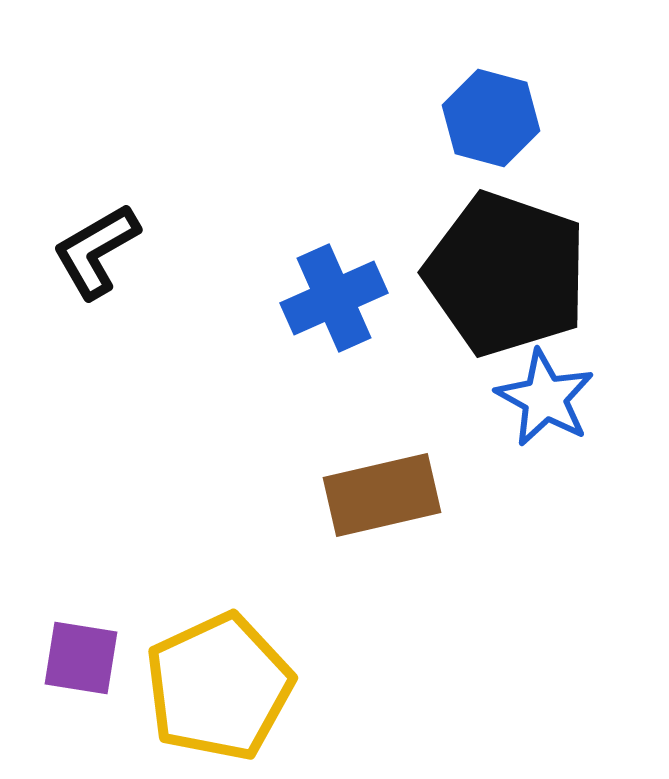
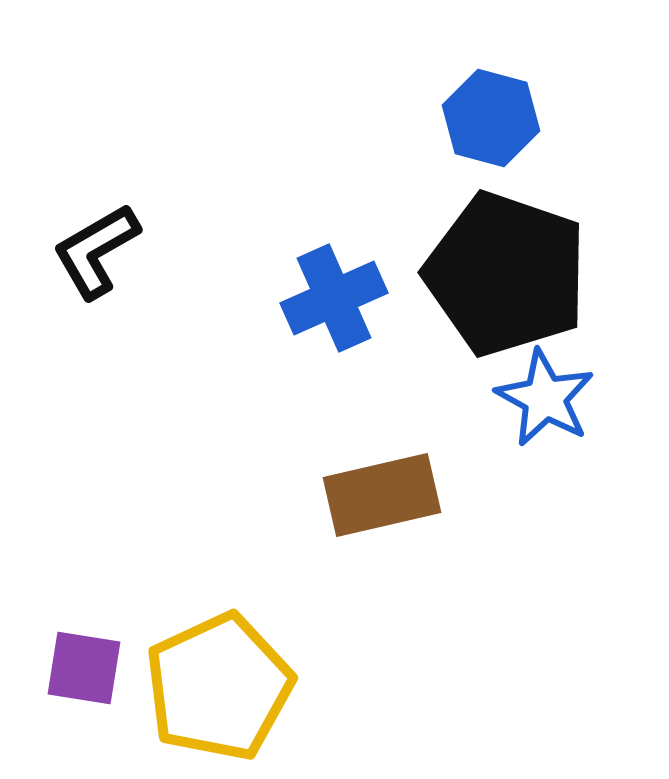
purple square: moved 3 px right, 10 px down
